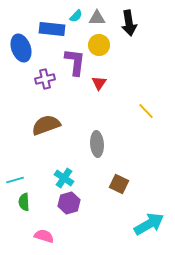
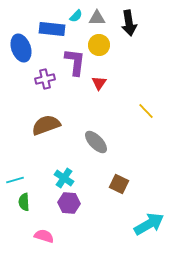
gray ellipse: moved 1 px left, 2 px up; rotated 40 degrees counterclockwise
purple hexagon: rotated 20 degrees clockwise
